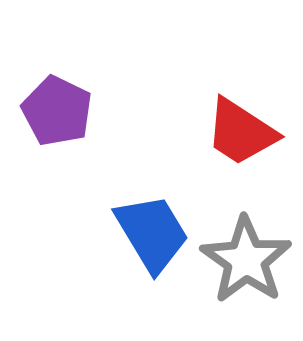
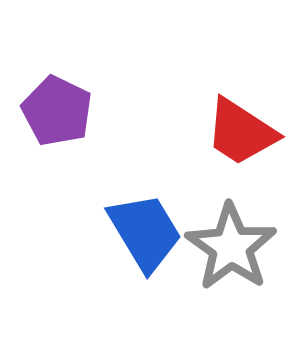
blue trapezoid: moved 7 px left, 1 px up
gray star: moved 15 px left, 13 px up
